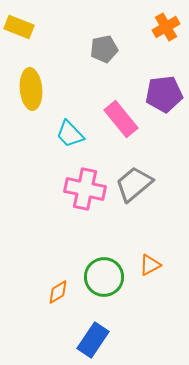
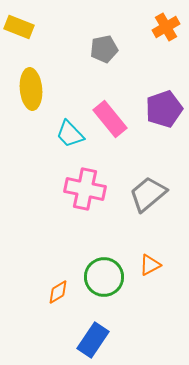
purple pentagon: moved 15 px down; rotated 12 degrees counterclockwise
pink rectangle: moved 11 px left
gray trapezoid: moved 14 px right, 10 px down
